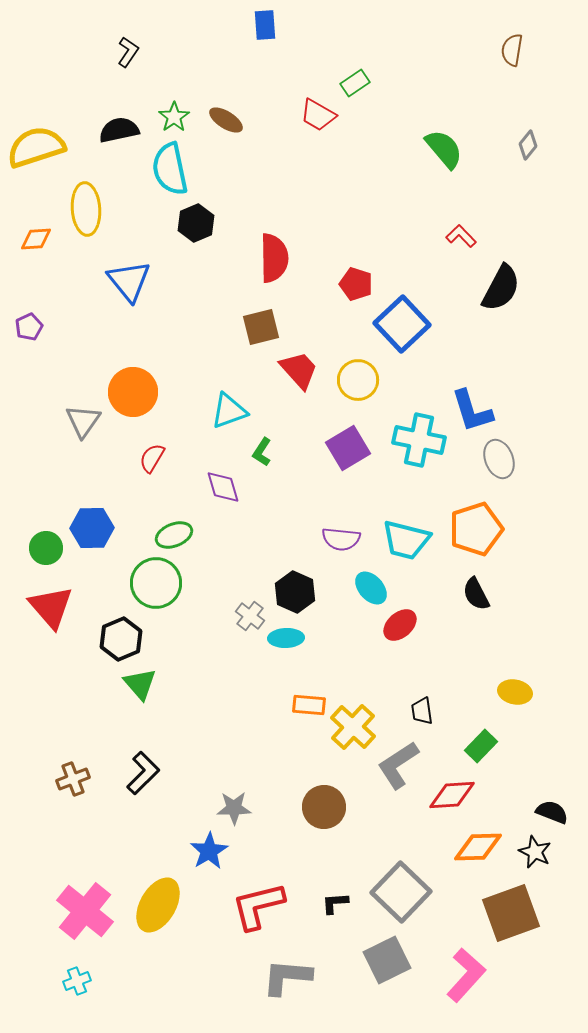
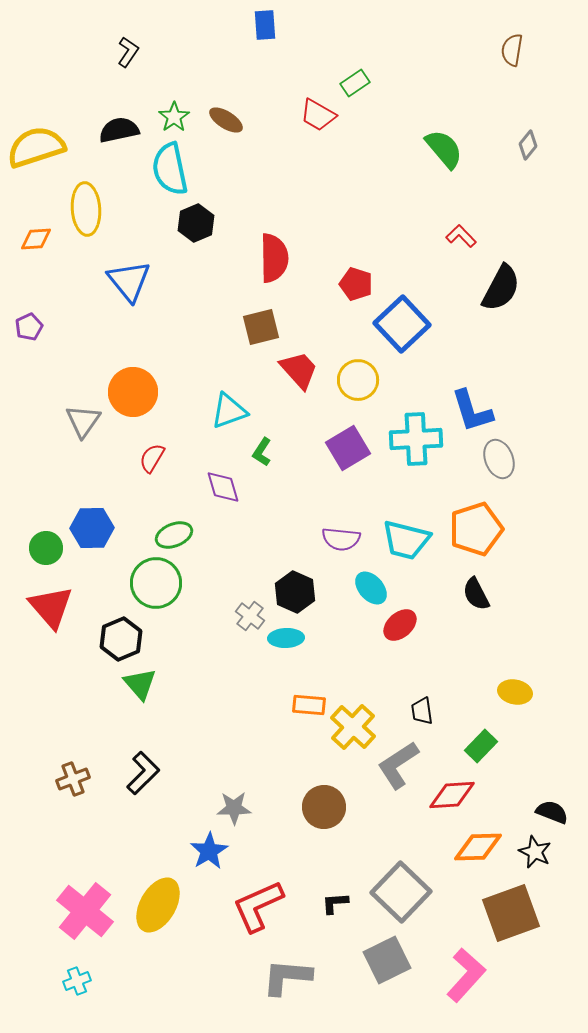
cyan cross at (419, 440): moved 3 px left, 1 px up; rotated 15 degrees counterclockwise
red L-shape at (258, 906): rotated 10 degrees counterclockwise
